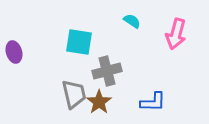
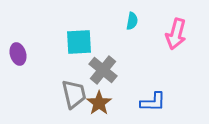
cyan semicircle: rotated 66 degrees clockwise
cyan square: rotated 12 degrees counterclockwise
purple ellipse: moved 4 px right, 2 px down
gray cross: moved 4 px left, 1 px up; rotated 36 degrees counterclockwise
brown star: moved 1 px down
